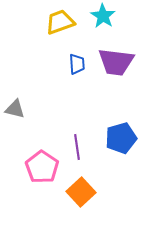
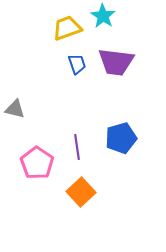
yellow trapezoid: moved 7 px right, 6 px down
blue trapezoid: rotated 15 degrees counterclockwise
pink pentagon: moved 5 px left, 4 px up
